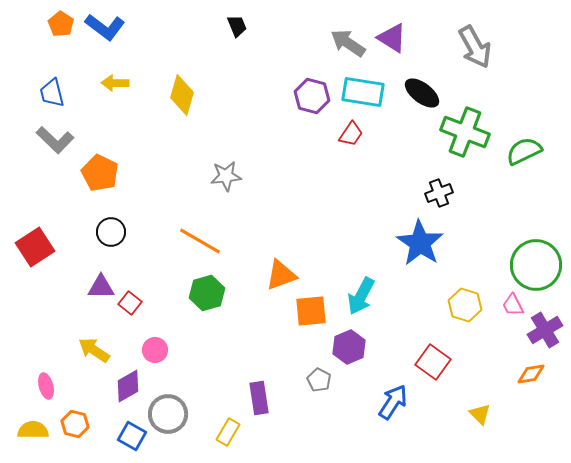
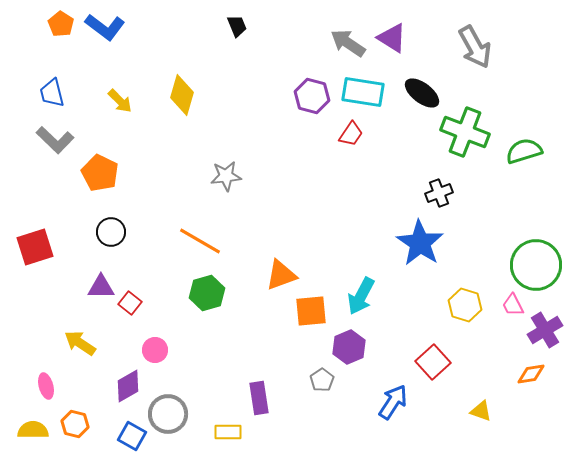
yellow arrow at (115, 83): moved 5 px right, 18 px down; rotated 136 degrees counterclockwise
green semicircle at (524, 151): rotated 9 degrees clockwise
red square at (35, 247): rotated 15 degrees clockwise
yellow arrow at (94, 350): moved 14 px left, 7 px up
red square at (433, 362): rotated 12 degrees clockwise
gray pentagon at (319, 380): moved 3 px right; rotated 10 degrees clockwise
yellow triangle at (480, 414): moved 1 px right, 3 px up; rotated 25 degrees counterclockwise
yellow rectangle at (228, 432): rotated 60 degrees clockwise
